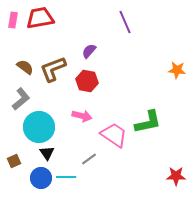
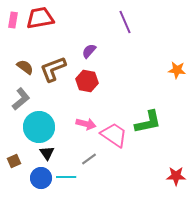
pink arrow: moved 4 px right, 8 px down
